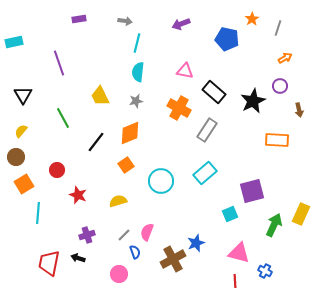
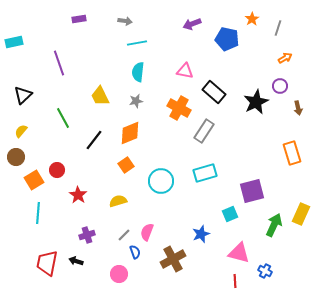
purple arrow at (181, 24): moved 11 px right
cyan line at (137, 43): rotated 66 degrees clockwise
black triangle at (23, 95): rotated 18 degrees clockwise
black star at (253, 101): moved 3 px right, 1 px down
brown arrow at (299, 110): moved 1 px left, 2 px up
gray rectangle at (207, 130): moved 3 px left, 1 px down
orange rectangle at (277, 140): moved 15 px right, 13 px down; rotated 70 degrees clockwise
black line at (96, 142): moved 2 px left, 2 px up
cyan rectangle at (205, 173): rotated 25 degrees clockwise
orange square at (24, 184): moved 10 px right, 4 px up
red star at (78, 195): rotated 12 degrees clockwise
blue star at (196, 243): moved 5 px right, 9 px up
black arrow at (78, 258): moved 2 px left, 3 px down
red trapezoid at (49, 263): moved 2 px left
